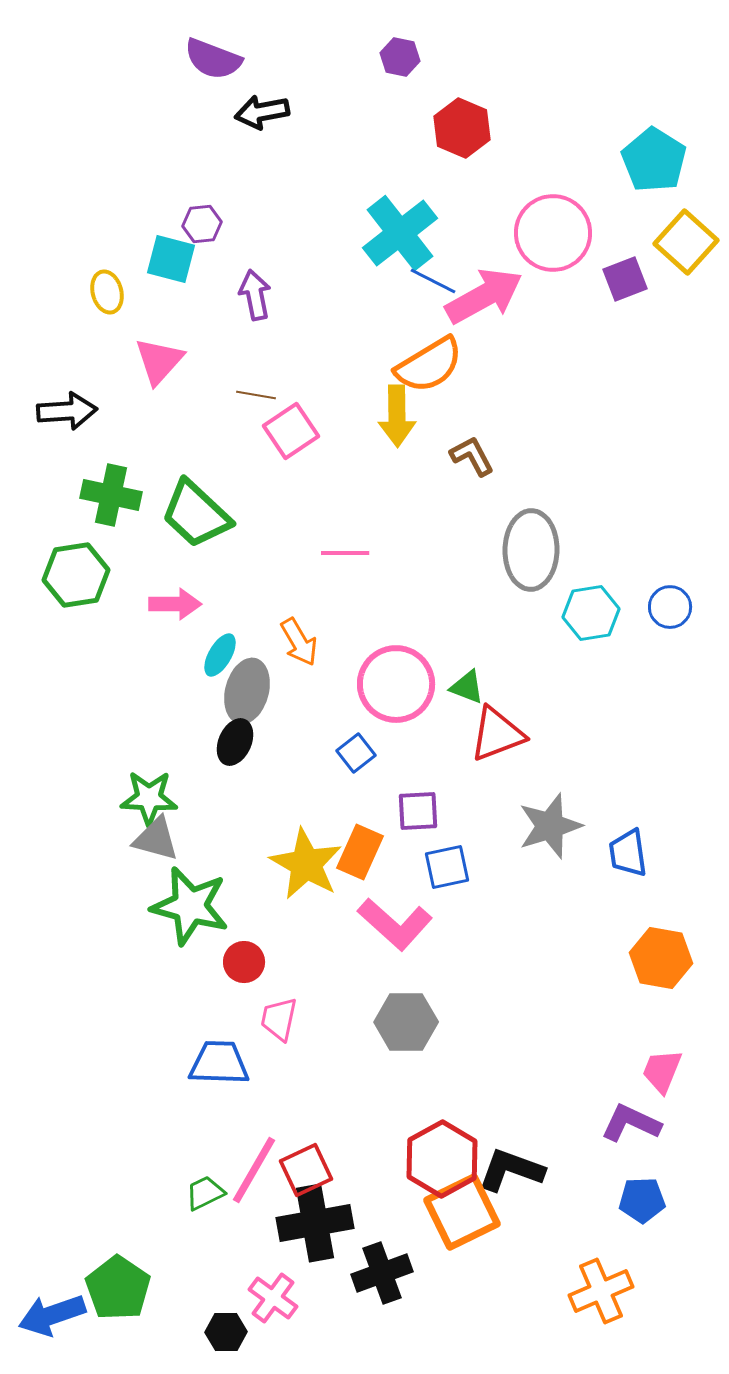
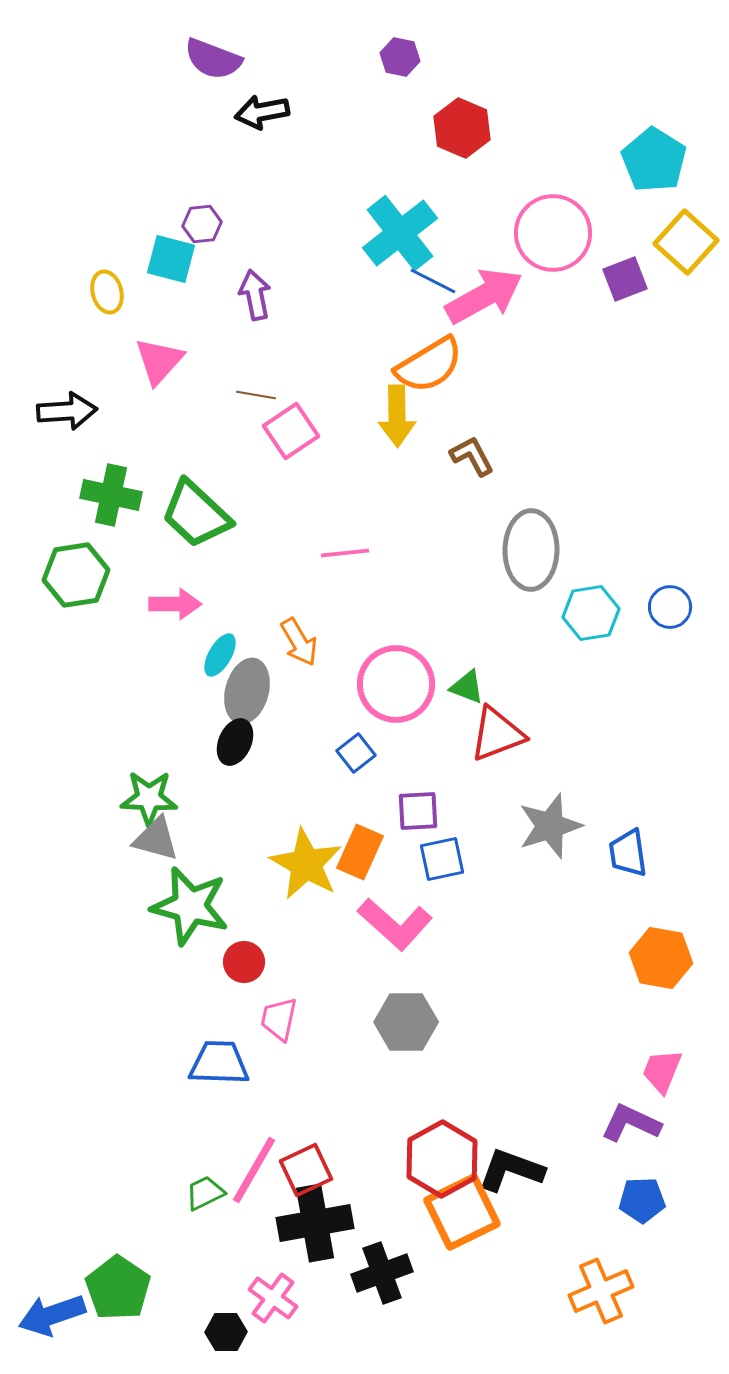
pink line at (345, 553): rotated 6 degrees counterclockwise
blue square at (447, 867): moved 5 px left, 8 px up
